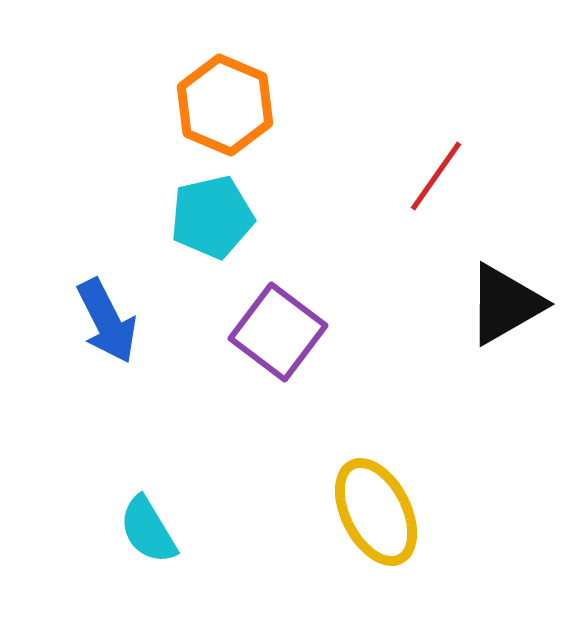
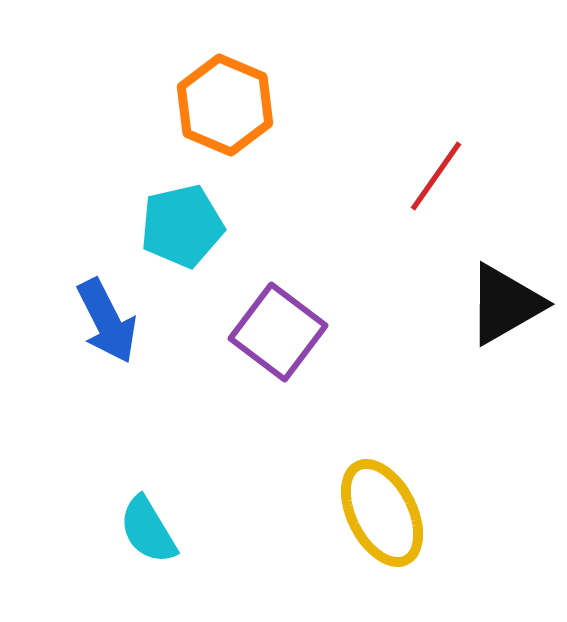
cyan pentagon: moved 30 px left, 9 px down
yellow ellipse: moved 6 px right, 1 px down
